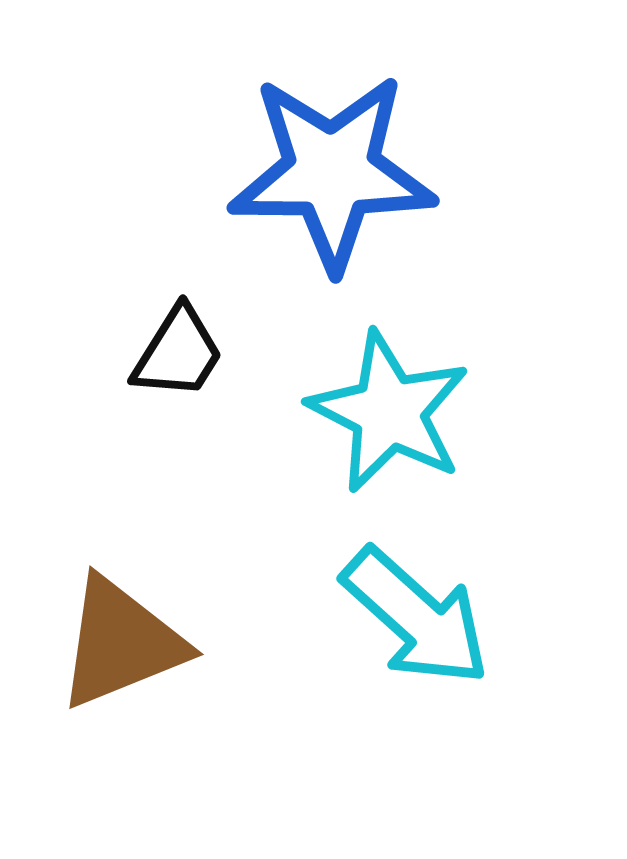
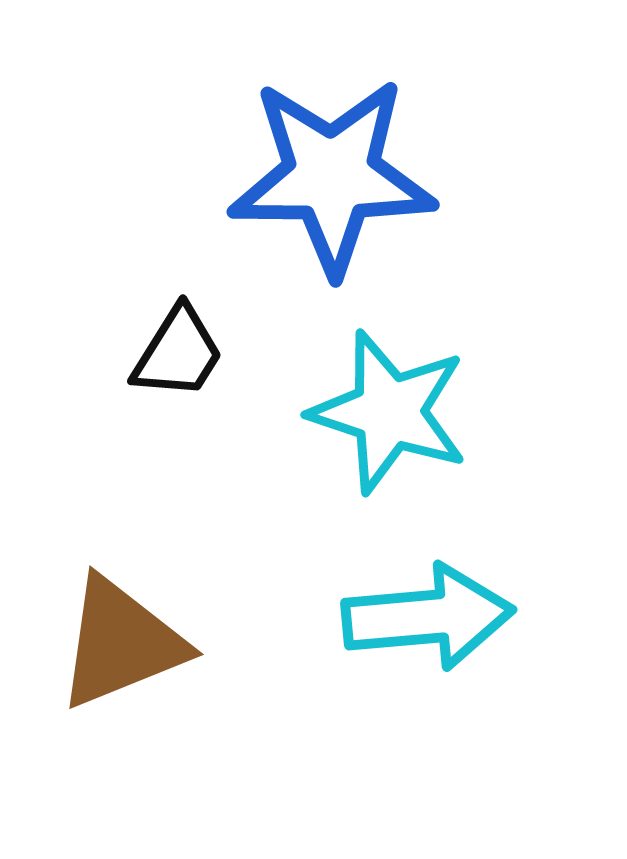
blue star: moved 4 px down
cyan star: rotated 9 degrees counterclockwise
cyan arrow: moved 12 px right; rotated 47 degrees counterclockwise
